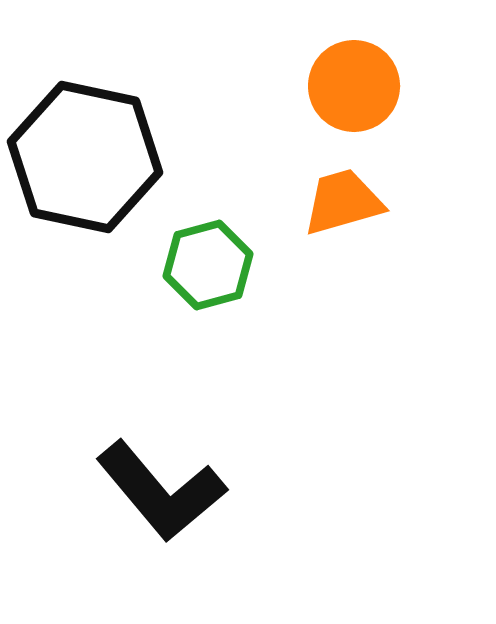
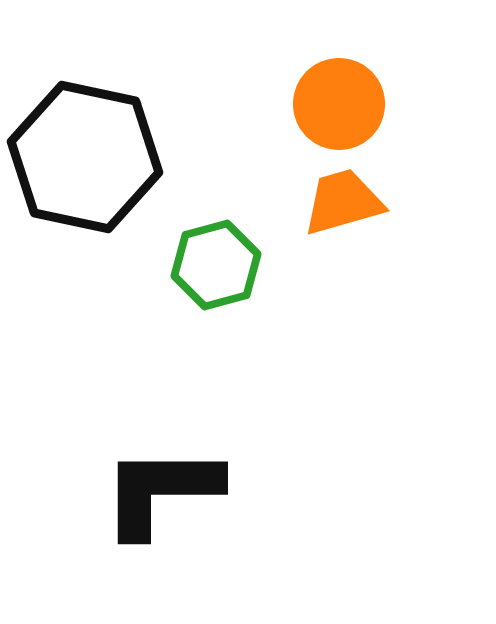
orange circle: moved 15 px left, 18 px down
green hexagon: moved 8 px right
black L-shape: rotated 130 degrees clockwise
